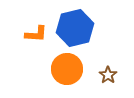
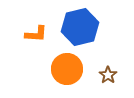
blue hexagon: moved 5 px right, 1 px up
